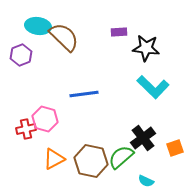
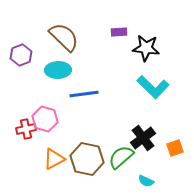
cyan ellipse: moved 20 px right, 44 px down; rotated 10 degrees counterclockwise
brown hexagon: moved 4 px left, 2 px up
